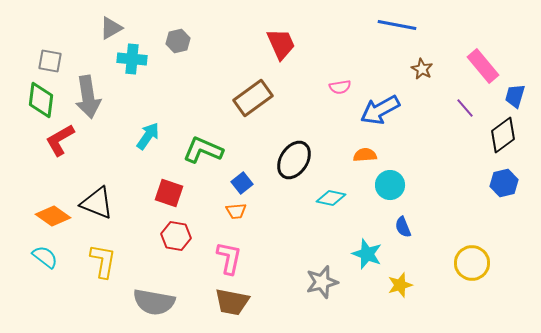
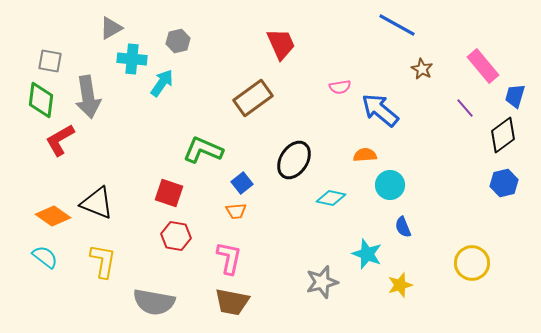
blue line: rotated 18 degrees clockwise
blue arrow: rotated 69 degrees clockwise
cyan arrow: moved 14 px right, 53 px up
